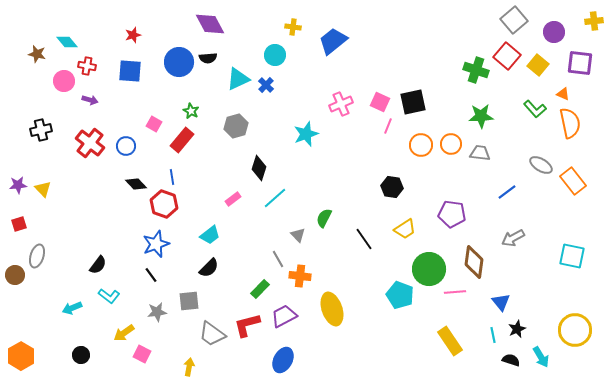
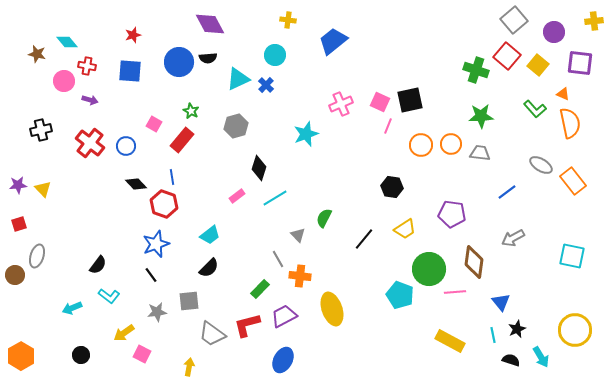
yellow cross at (293, 27): moved 5 px left, 7 px up
black square at (413, 102): moved 3 px left, 2 px up
cyan line at (275, 198): rotated 10 degrees clockwise
pink rectangle at (233, 199): moved 4 px right, 3 px up
black line at (364, 239): rotated 75 degrees clockwise
yellow rectangle at (450, 341): rotated 28 degrees counterclockwise
